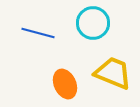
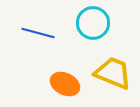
orange ellipse: rotated 40 degrees counterclockwise
